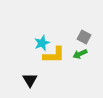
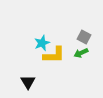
green arrow: moved 1 px right, 1 px up
black triangle: moved 2 px left, 2 px down
